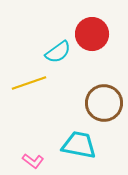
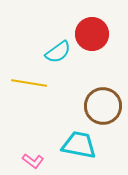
yellow line: rotated 28 degrees clockwise
brown circle: moved 1 px left, 3 px down
